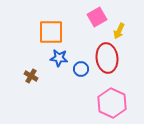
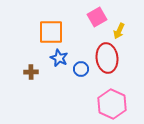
blue star: rotated 18 degrees clockwise
brown cross: moved 4 px up; rotated 32 degrees counterclockwise
pink hexagon: moved 1 px down
